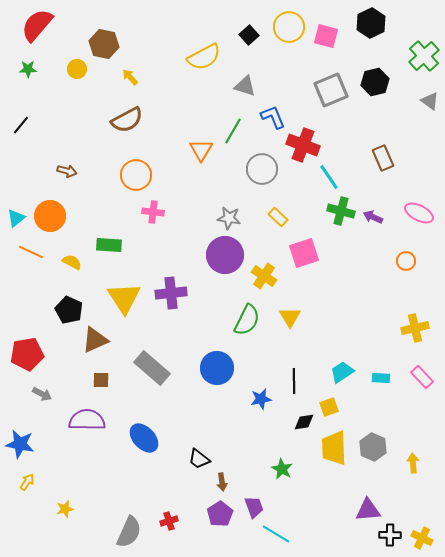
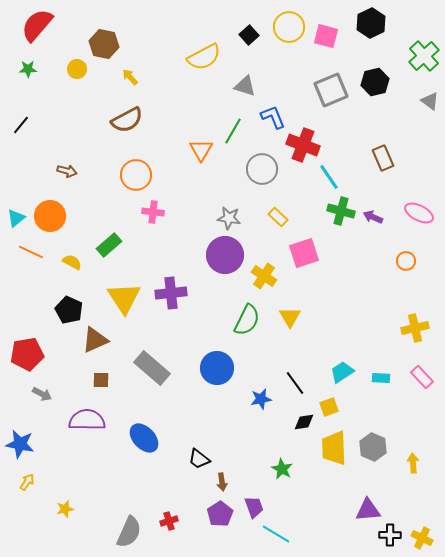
green rectangle at (109, 245): rotated 45 degrees counterclockwise
black line at (294, 381): moved 1 px right, 2 px down; rotated 35 degrees counterclockwise
